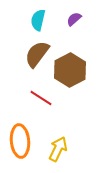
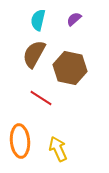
brown semicircle: moved 3 px left; rotated 8 degrees counterclockwise
brown hexagon: moved 2 px up; rotated 20 degrees counterclockwise
yellow arrow: rotated 50 degrees counterclockwise
